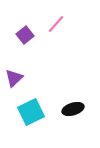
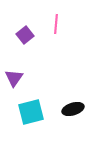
pink line: rotated 36 degrees counterclockwise
purple triangle: rotated 12 degrees counterclockwise
cyan square: rotated 12 degrees clockwise
